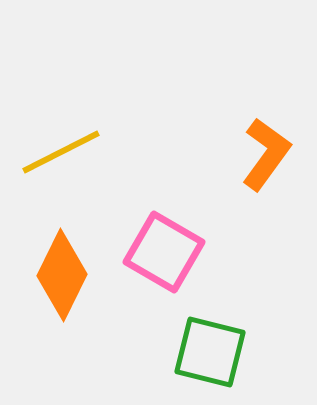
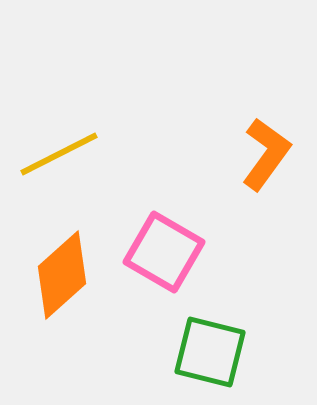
yellow line: moved 2 px left, 2 px down
orange diamond: rotated 22 degrees clockwise
